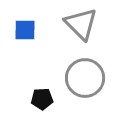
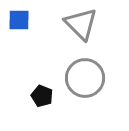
blue square: moved 6 px left, 10 px up
black pentagon: moved 3 px up; rotated 25 degrees clockwise
